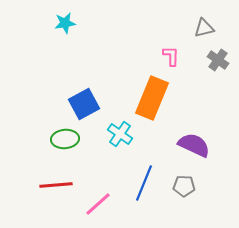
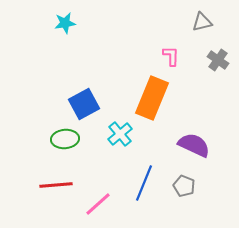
gray triangle: moved 2 px left, 6 px up
cyan cross: rotated 15 degrees clockwise
gray pentagon: rotated 20 degrees clockwise
